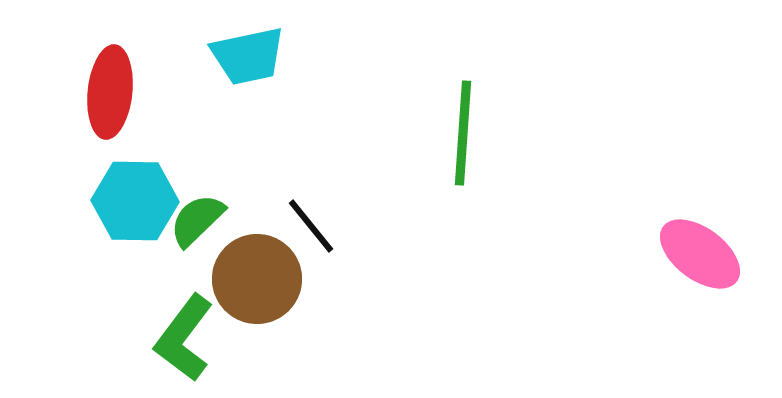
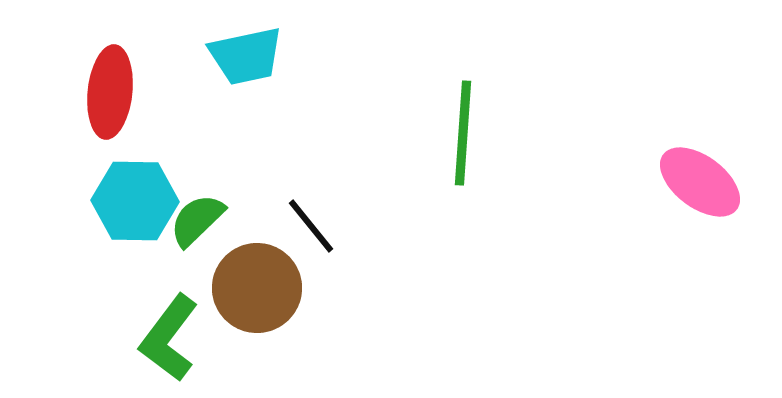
cyan trapezoid: moved 2 px left
pink ellipse: moved 72 px up
brown circle: moved 9 px down
green L-shape: moved 15 px left
